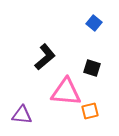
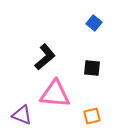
black square: rotated 12 degrees counterclockwise
pink triangle: moved 11 px left, 2 px down
orange square: moved 2 px right, 5 px down
purple triangle: rotated 15 degrees clockwise
